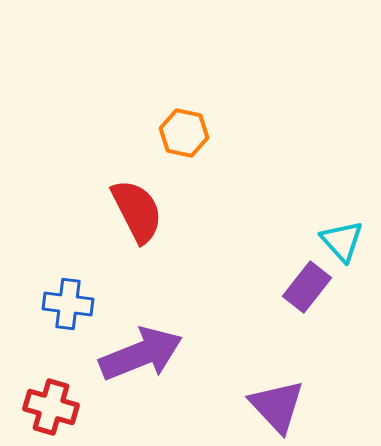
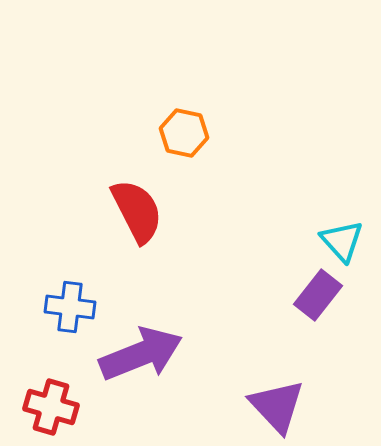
purple rectangle: moved 11 px right, 8 px down
blue cross: moved 2 px right, 3 px down
